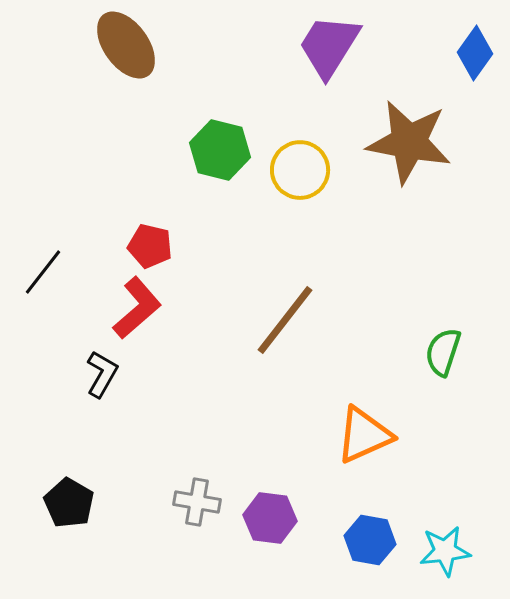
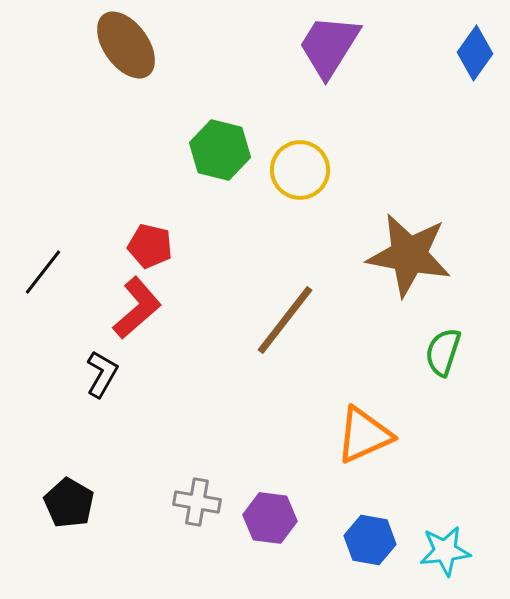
brown star: moved 113 px down
